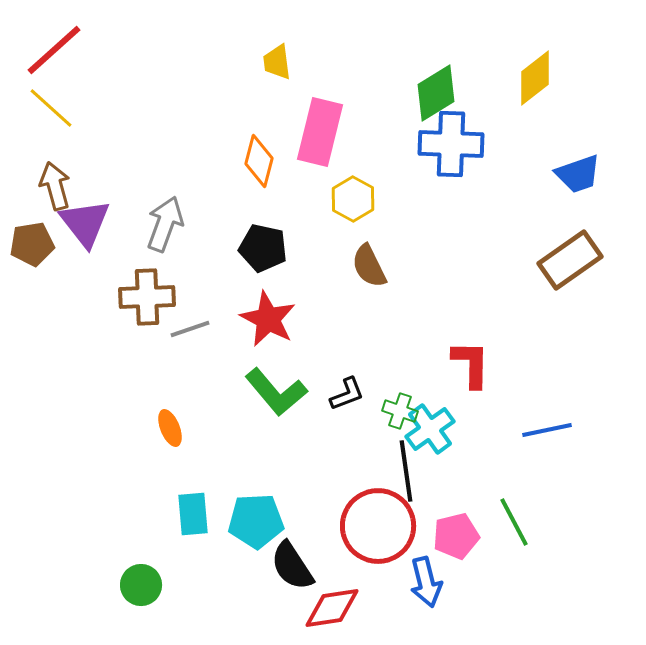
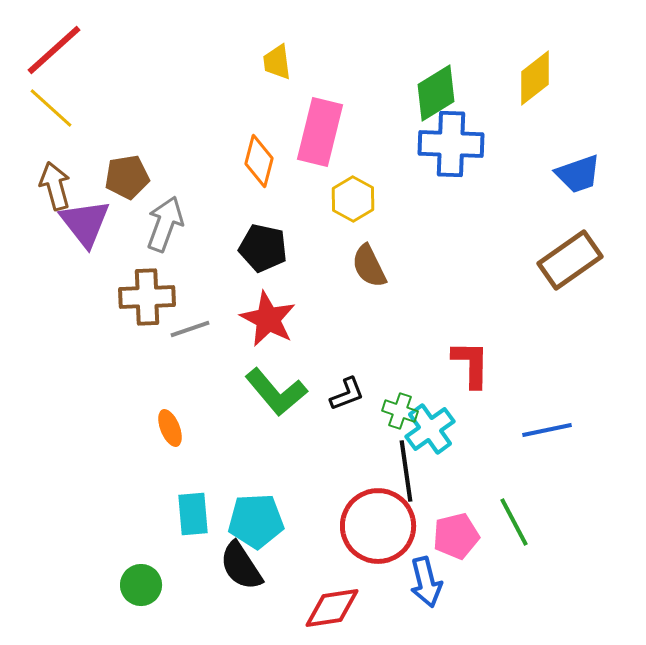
brown pentagon: moved 95 px right, 67 px up
black semicircle: moved 51 px left
